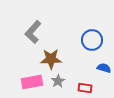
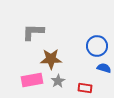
gray L-shape: rotated 50 degrees clockwise
blue circle: moved 5 px right, 6 px down
pink rectangle: moved 2 px up
